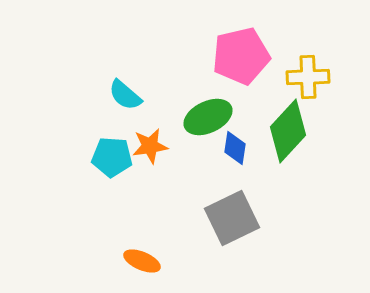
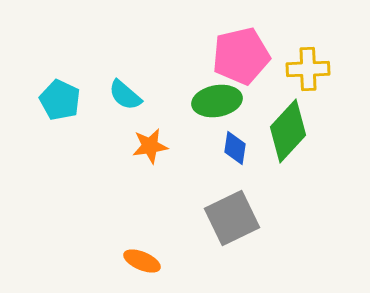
yellow cross: moved 8 px up
green ellipse: moved 9 px right, 16 px up; rotated 15 degrees clockwise
cyan pentagon: moved 52 px left, 57 px up; rotated 21 degrees clockwise
